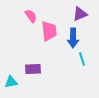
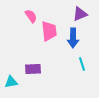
cyan line: moved 5 px down
